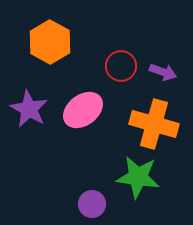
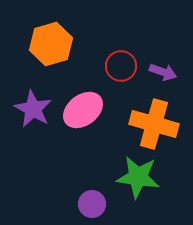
orange hexagon: moved 1 px right, 2 px down; rotated 15 degrees clockwise
purple star: moved 4 px right
